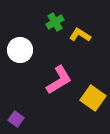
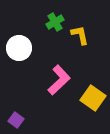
yellow L-shape: rotated 45 degrees clockwise
white circle: moved 1 px left, 2 px up
pink L-shape: rotated 12 degrees counterclockwise
purple square: moved 1 px down
